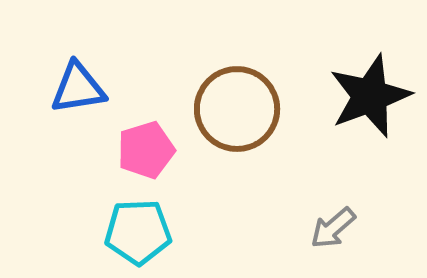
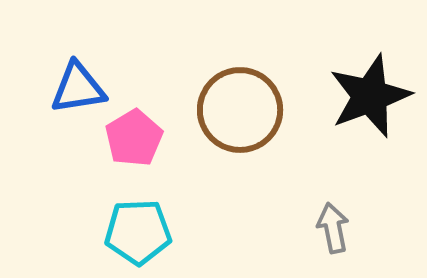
brown circle: moved 3 px right, 1 px down
pink pentagon: moved 12 px left, 12 px up; rotated 14 degrees counterclockwise
gray arrow: rotated 120 degrees clockwise
